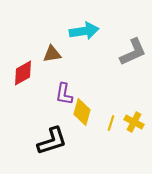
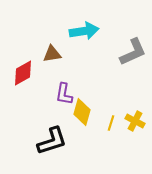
yellow cross: moved 1 px right, 1 px up
